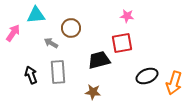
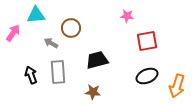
red square: moved 25 px right, 2 px up
black trapezoid: moved 2 px left
orange arrow: moved 3 px right, 3 px down
